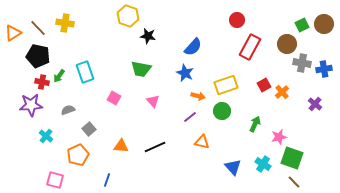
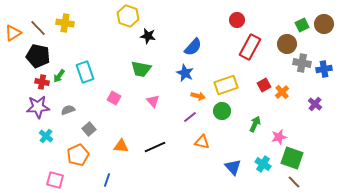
purple star at (31, 105): moved 7 px right, 2 px down
